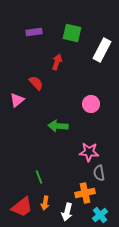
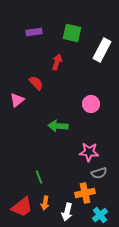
gray semicircle: rotated 98 degrees counterclockwise
